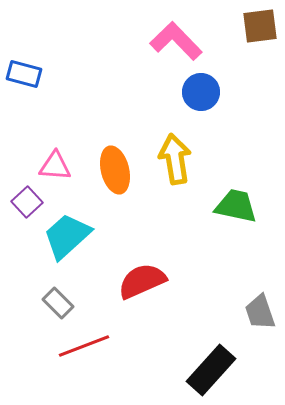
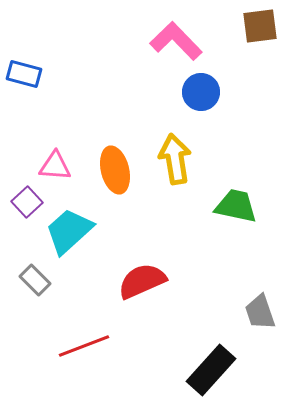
cyan trapezoid: moved 2 px right, 5 px up
gray rectangle: moved 23 px left, 23 px up
